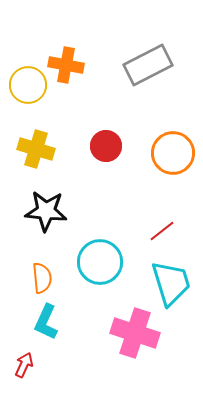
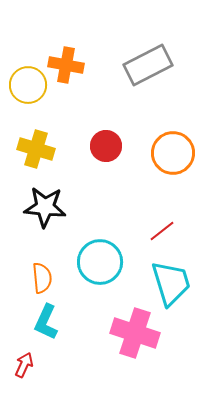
black star: moved 1 px left, 4 px up
